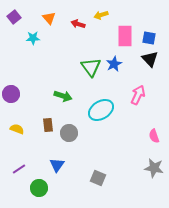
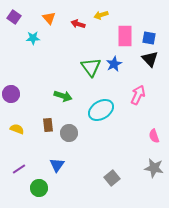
purple square: rotated 16 degrees counterclockwise
gray square: moved 14 px right; rotated 28 degrees clockwise
